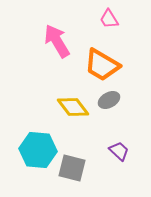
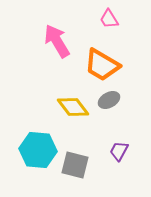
purple trapezoid: rotated 105 degrees counterclockwise
gray square: moved 3 px right, 3 px up
